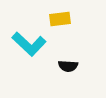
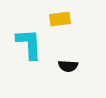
cyan L-shape: rotated 136 degrees counterclockwise
